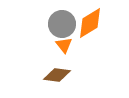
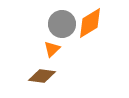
orange triangle: moved 12 px left, 4 px down; rotated 24 degrees clockwise
brown diamond: moved 15 px left, 1 px down
